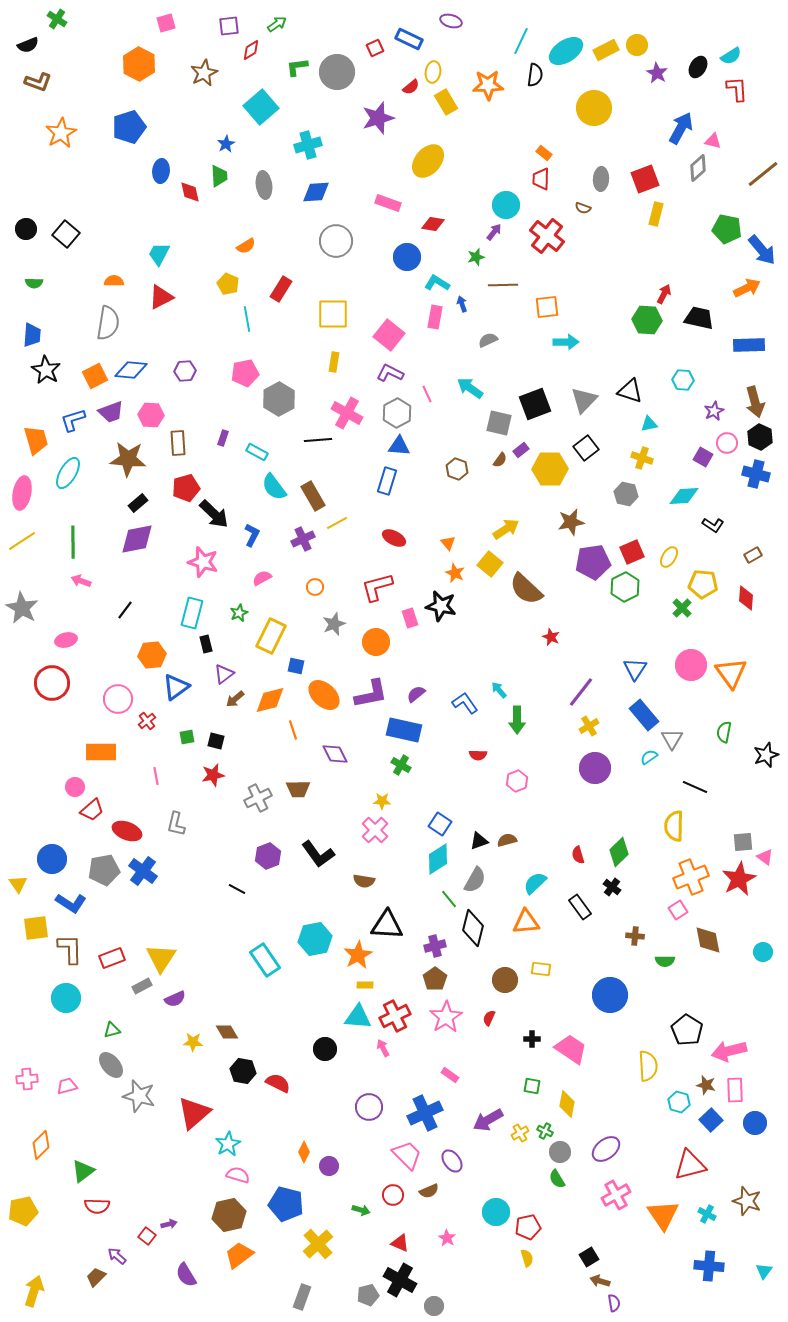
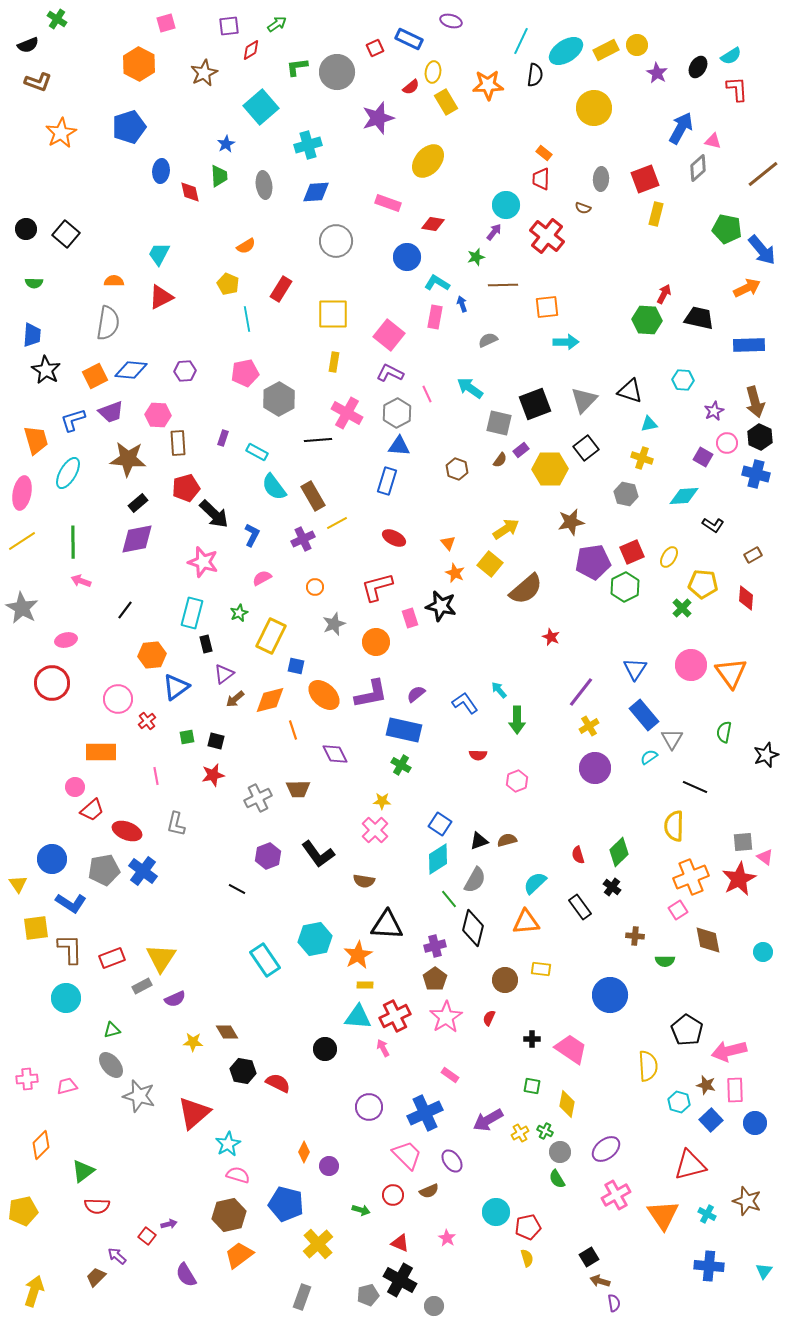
pink hexagon at (151, 415): moved 7 px right
brown semicircle at (526, 589): rotated 84 degrees counterclockwise
